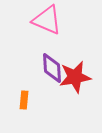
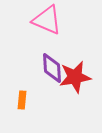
orange rectangle: moved 2 px left
